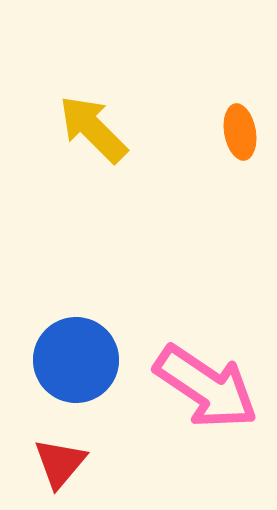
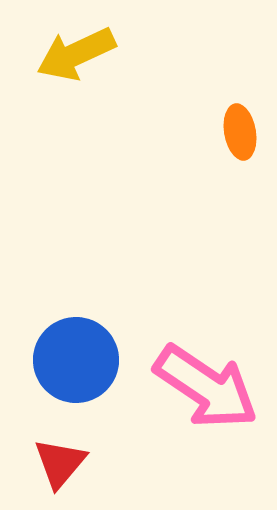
yellow arrow: moved 17 px left, 75 px up; rotated 70 degrees counterclockwise
